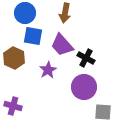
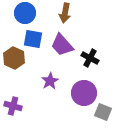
blue square: moved 3 px down
black cross: moved 4 px right
purple star: moved 2 px right, 11 px down
purple circle: moved 6 px down
gray square: rotated 18 degrees clockwise
